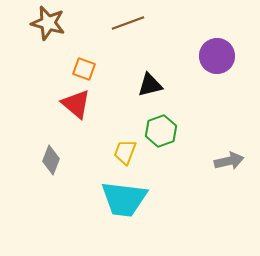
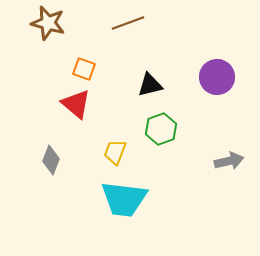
purple circle: moved 21 px down
green hexagon: moved 2 px up
yellow trapezoid: moved 10 px left
